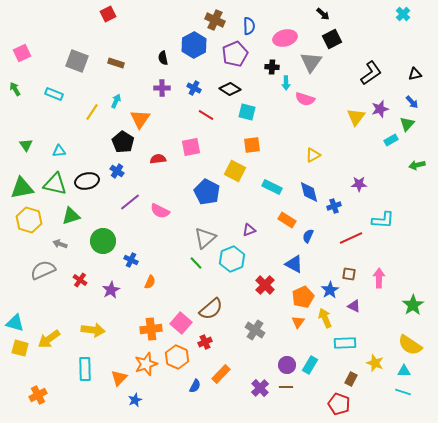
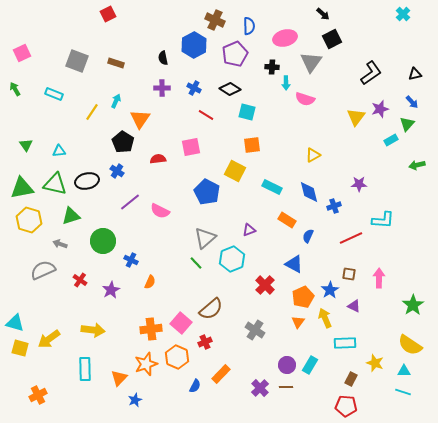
red pentagon at (339, 404): moved 7 px right, 2 px down; rotated 15 degrees counterclockwise
